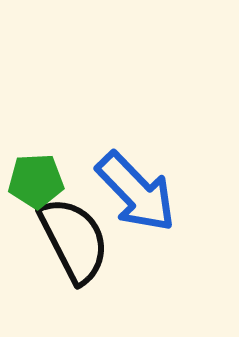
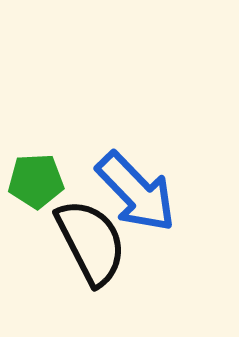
black semicircle: moved 17 px right, 2 px down
